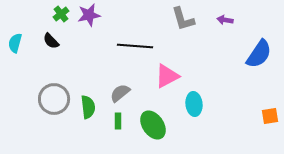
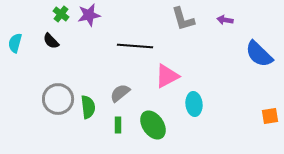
green cross: rotated 14 degrees counterclockwise
blue semicircle: rotated 100 degrees clockwise
gray circle: moved 4 px right
green rectangle: moved 4 px down
